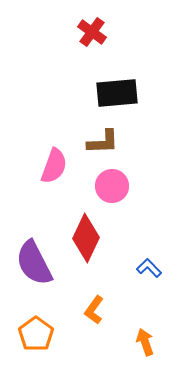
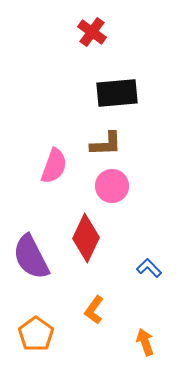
brown L-shape: moved 3 px right, 2 px down
purple semicircle: moved 3 px left, 6 px up
